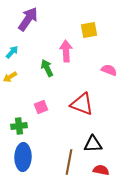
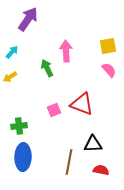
yellow square: moved 19 px right, 16 px down
pink semicircle: rotated 28 degrees clockwise
pink square: moved 13 px right, 3 px down
